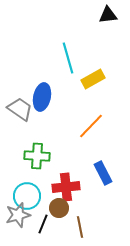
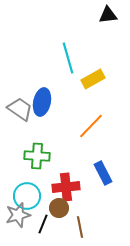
blue ellipse: moved 5 px down
